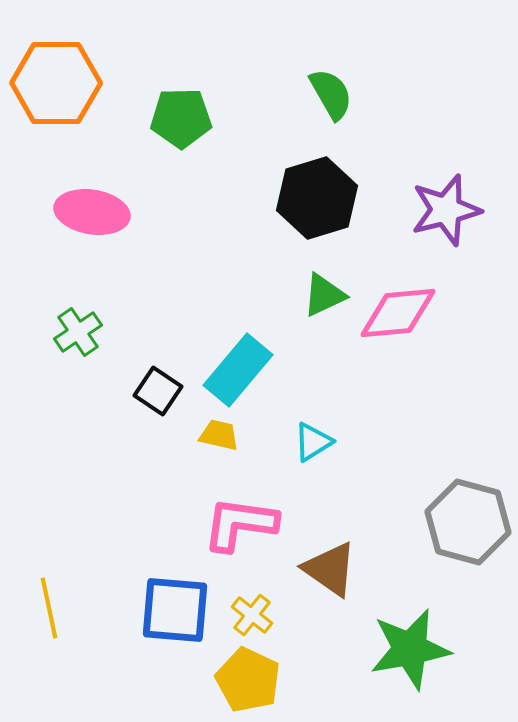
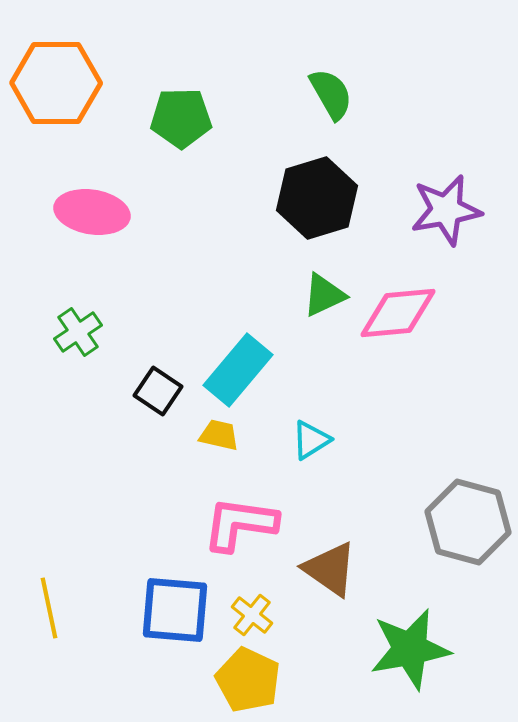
purple star: rotated 4 degrees clockwise
cyan triangle: moved 2 px left, 2 px up
